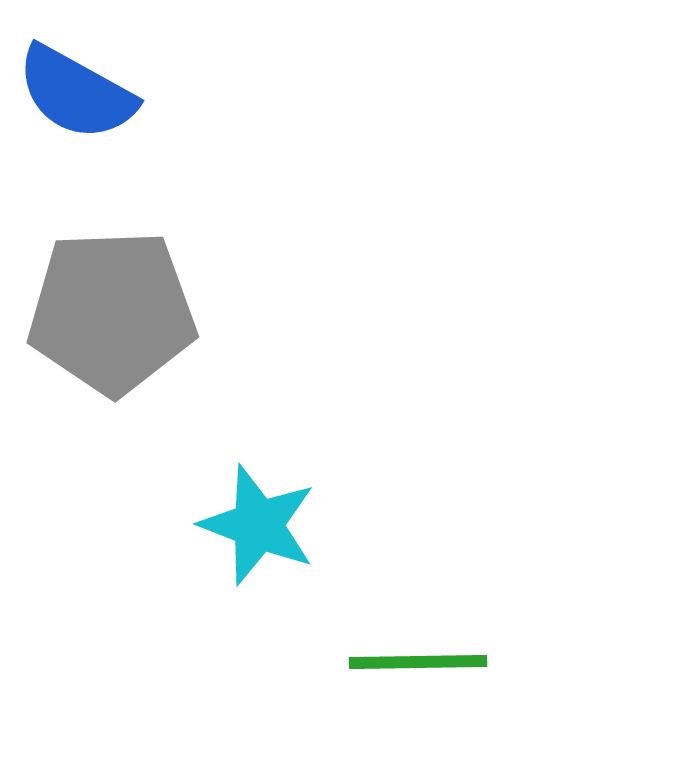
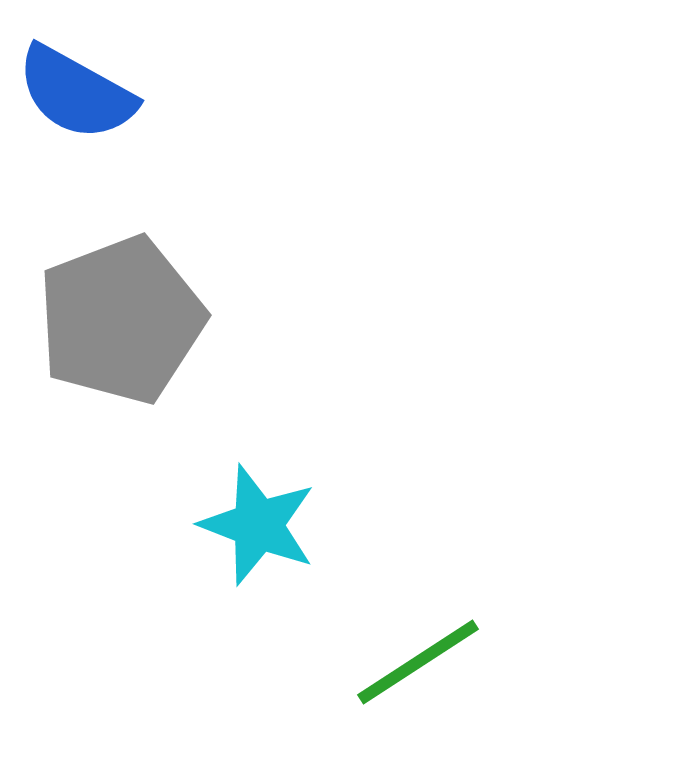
gray pentagon: moved 9 px right, 8 px down; rotated 19 degrees counterclockwise
green line: rotated 32 degrees counterclockwise
